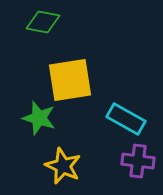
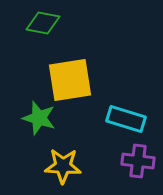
green diamond: moved 1 px down
cyan rectangle: rotated 12 degrees counterclockwise
yellow star: rotated 21 degrees counterclockwise
